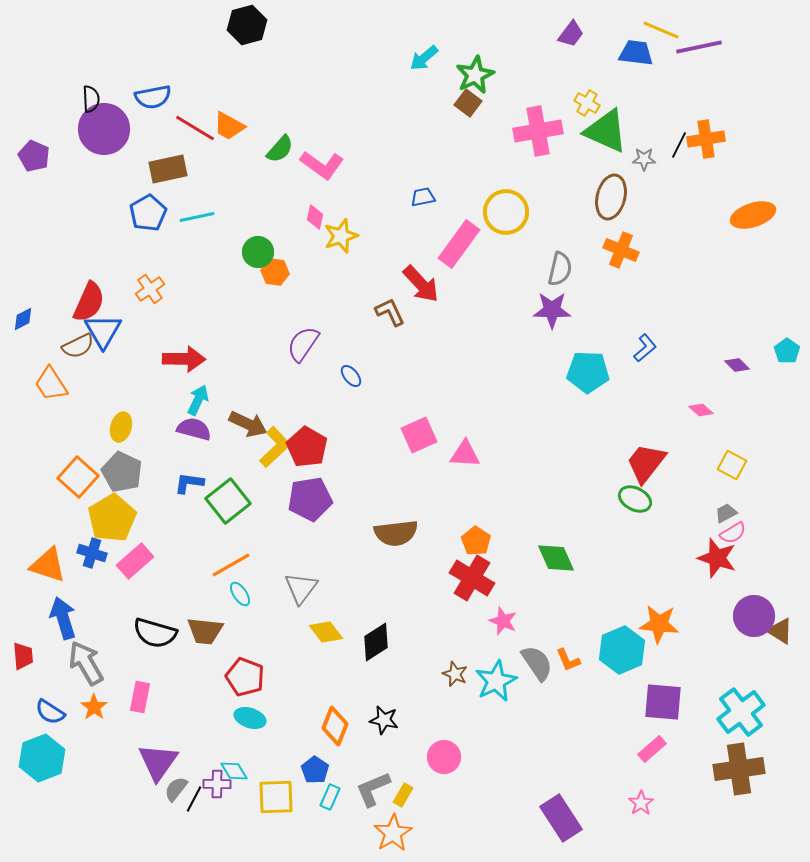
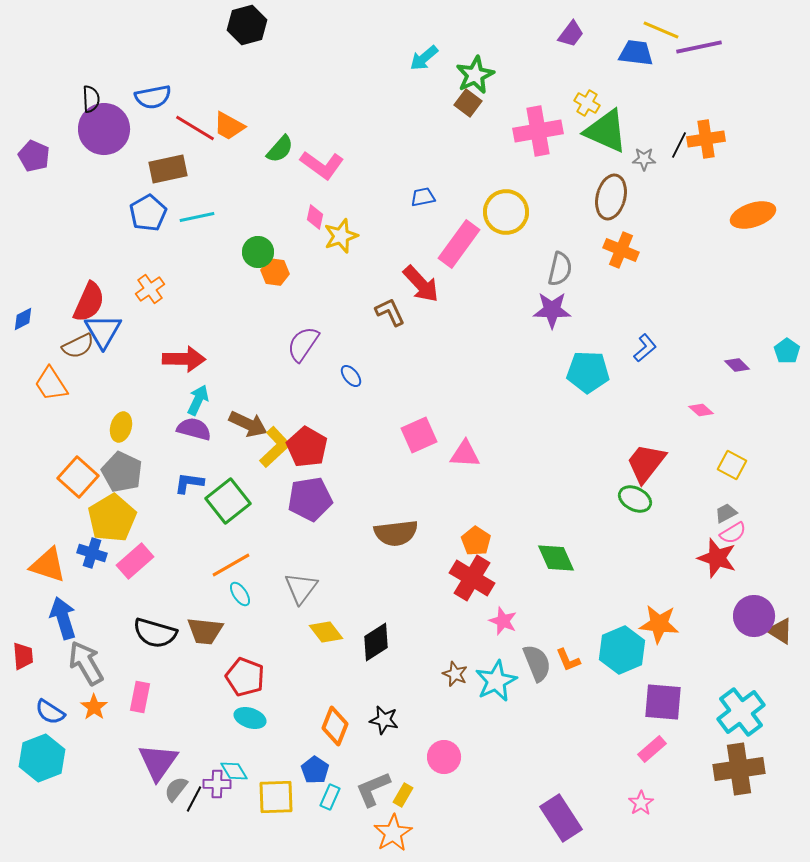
gray semicircle at (537, 663): rotated 12 degrees clockwise
